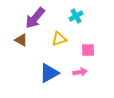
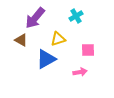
yellow triangle: moved 1 px left
blue triangle: moved 3 px left, 14 px up
